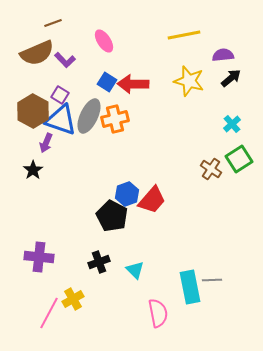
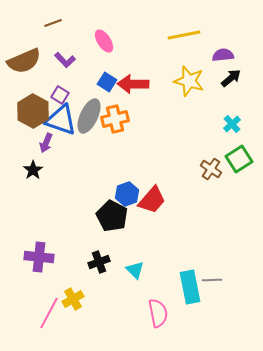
brown semicircle: moved 13 px left, 8 px down
